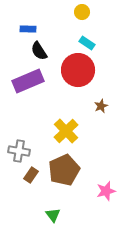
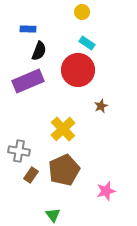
black semicircle: rotated 126 degrees counterclockwise
yellow cross: moved 3 px left, 2 px up
